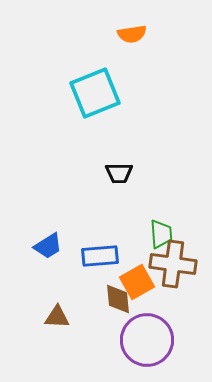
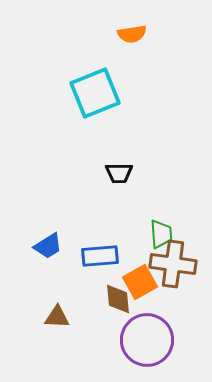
orange square: moved 3 px right
